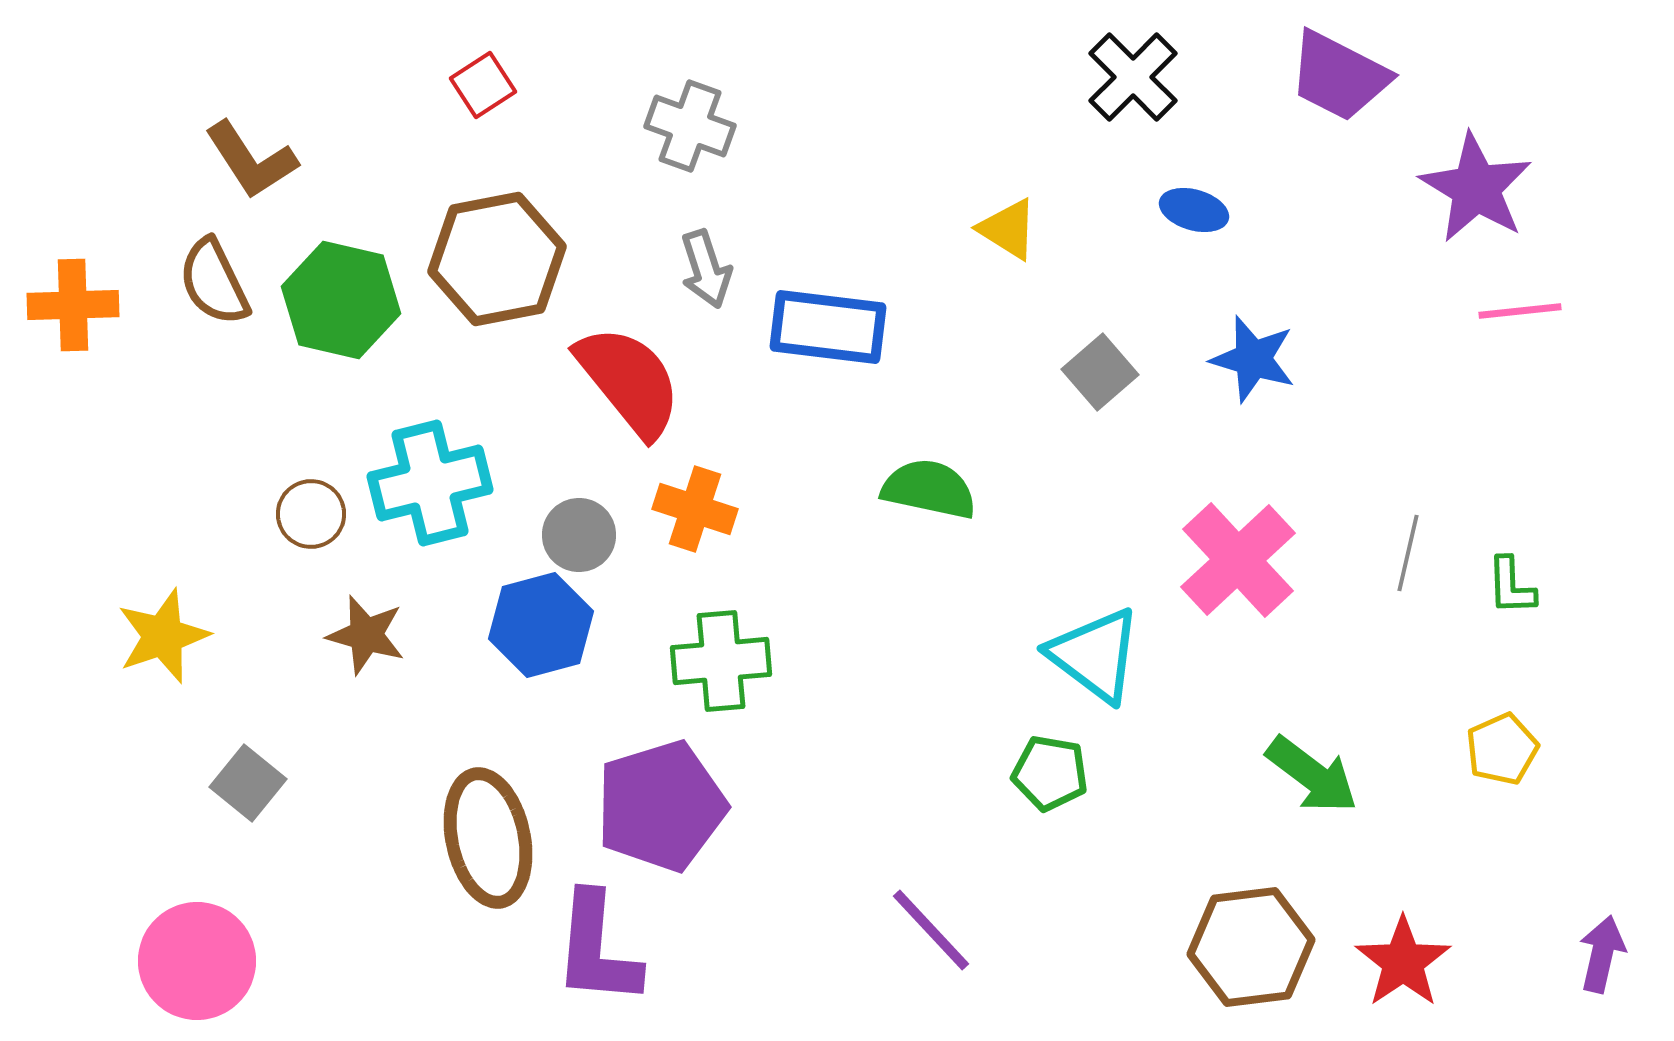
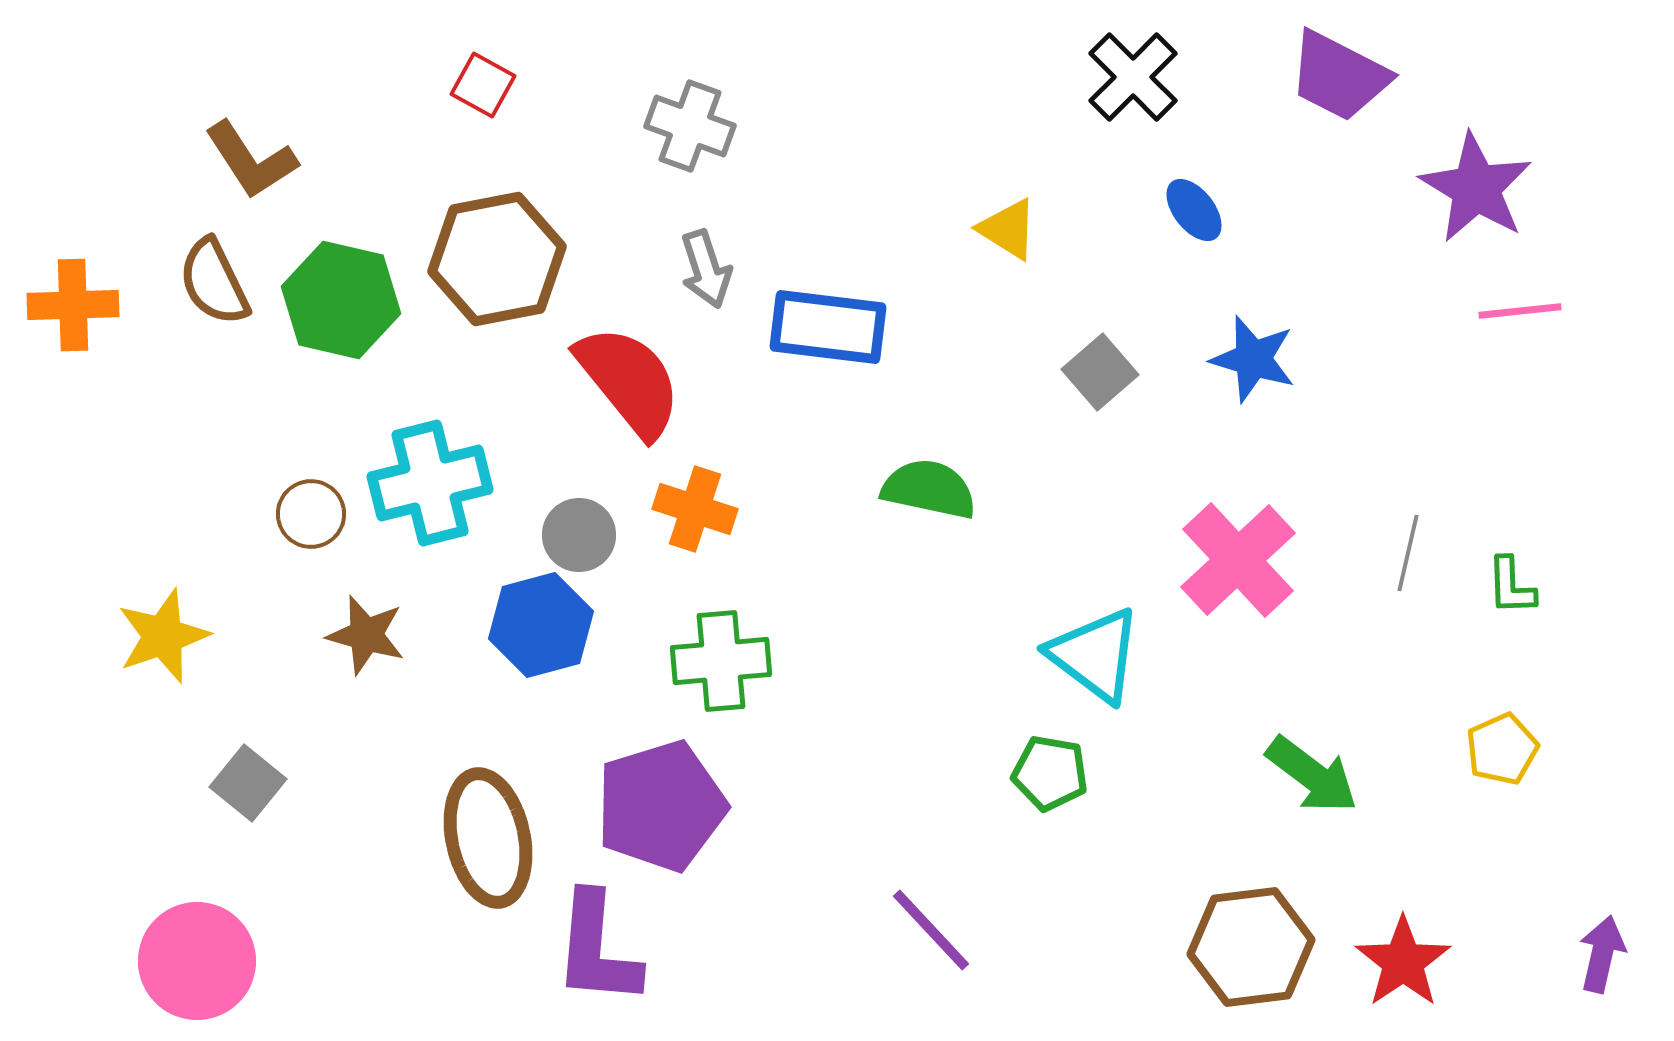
red square at (483, 85): rotated 28 degrees counterclockwise
blue ellipse at (1194, 210): rotated 36 degrees clockwise
